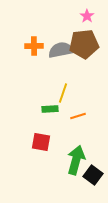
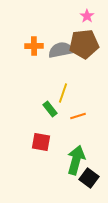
green rectangle: rotated 56 degrees clockwise
black square: moved 4 px left, 3 px down
